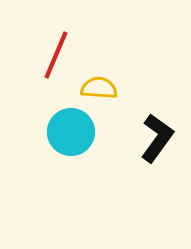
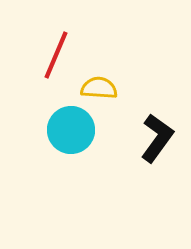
cyan circle: moved 2 px up
